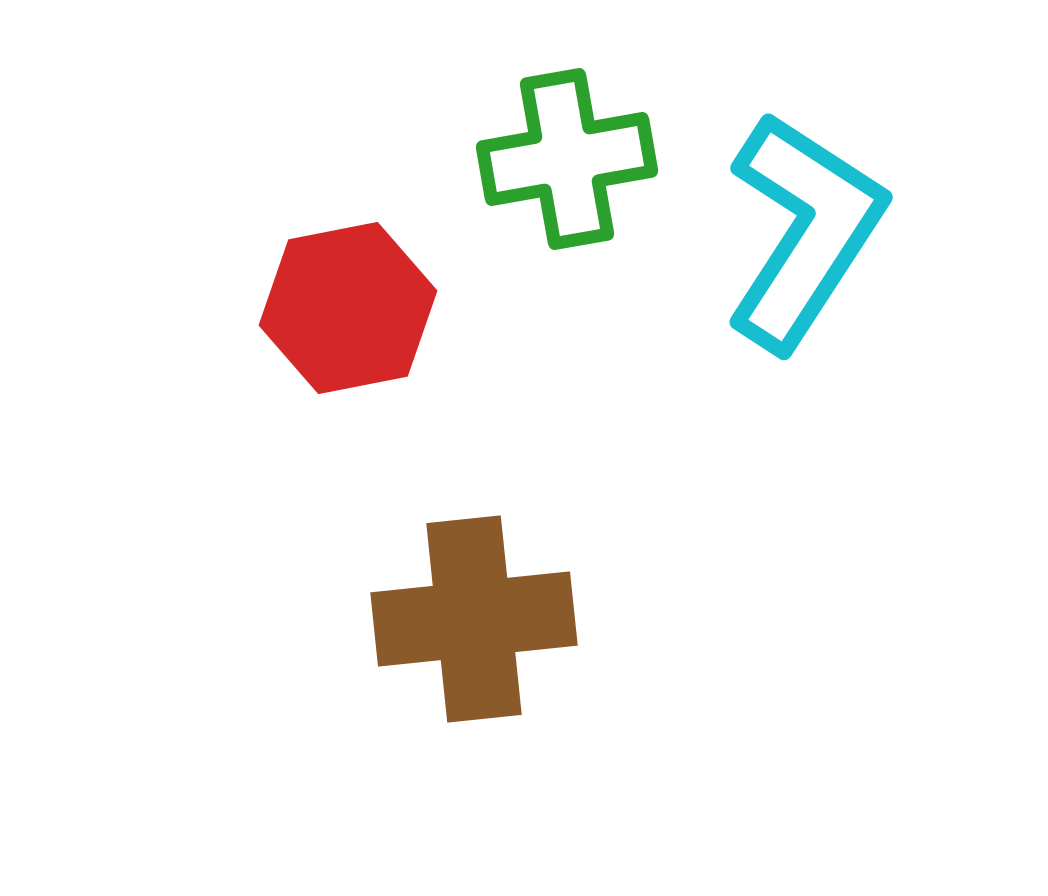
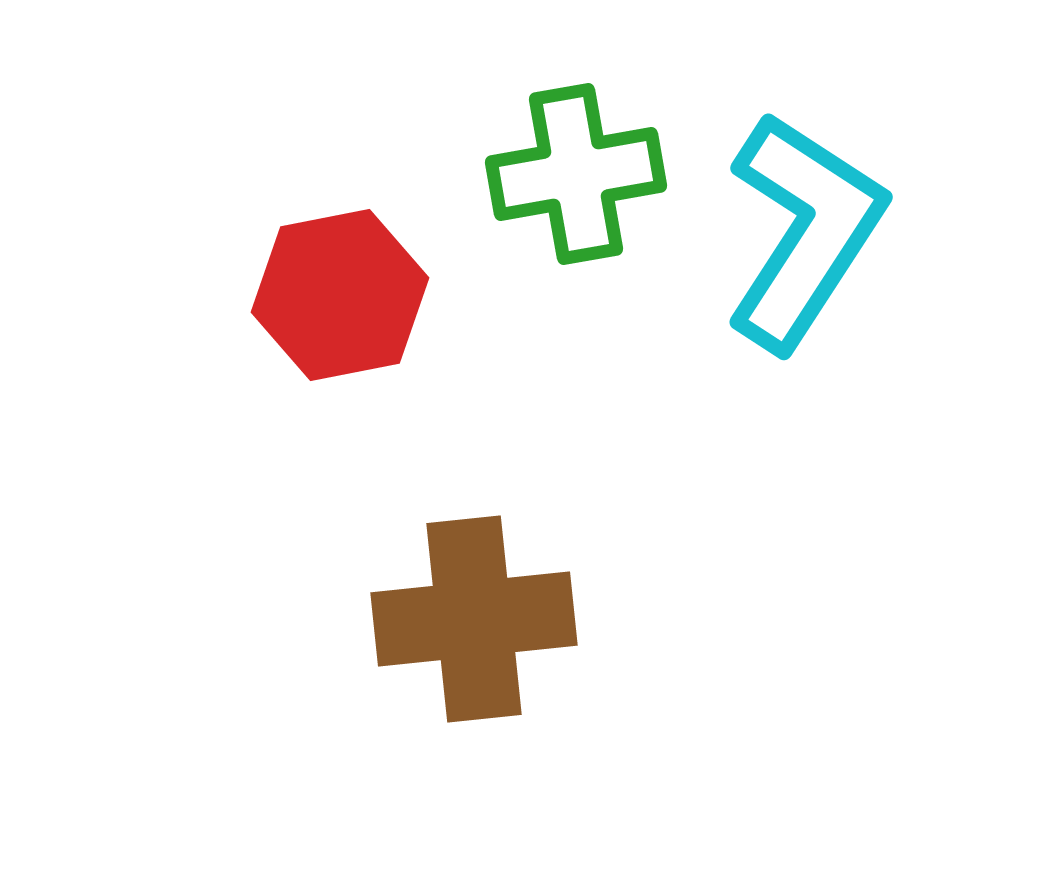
green cross: moved 9 px right, 15 px down
red hexagon: moved 8 px left, 13 px up
